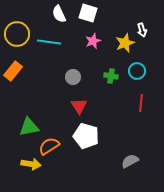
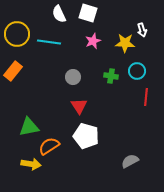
yellow star: rotated 24 degrees clockwise
red line: moved 5 px right, 6 px up
